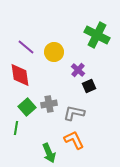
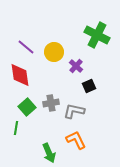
purple cross: moved 2 px left, 4 px up
gray cross: moved 2 px right, 1 px up
gray L-shape: moved 2 px up
orange L-shape: moved 2 px right
